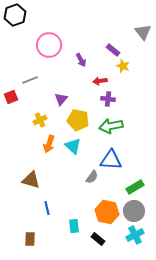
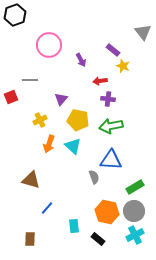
gray line: rotated 21 degrees clockwise
gray semicircle: moved 2 px right; rotated 56 degrees counterclockwise
blue line: rotated 56 degrees clockwise
